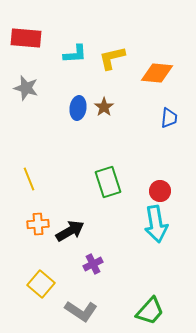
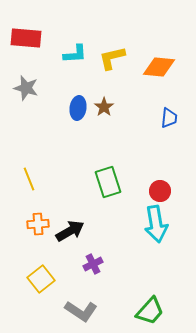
orange diamond: moved 2 px right, 6 px up
yellow square: moved 5 px up; rotated 12 degrees clockwise
